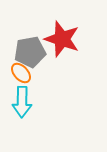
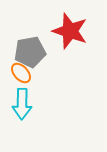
red star: moved 8 px right, 8 px up
cyan arrow: moved 2 px down
